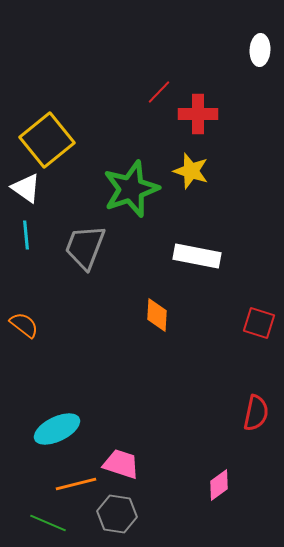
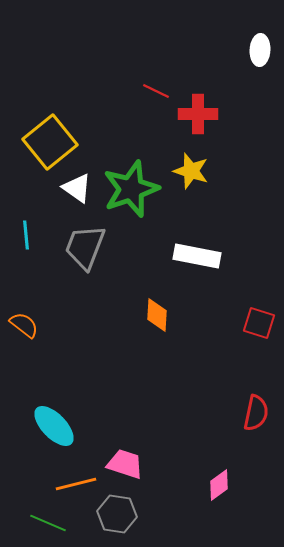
red line: moved 3 px left, 1 px up; rotated 72 degrees clockwise
yellow square: moved 3 px right, 2 px down
white triangle: moved 51 px right
cyan ellipse: moved 3 px left, 3 px up; rotated 72 degrees clockwise
pink trapezoid: moved 4 px right
